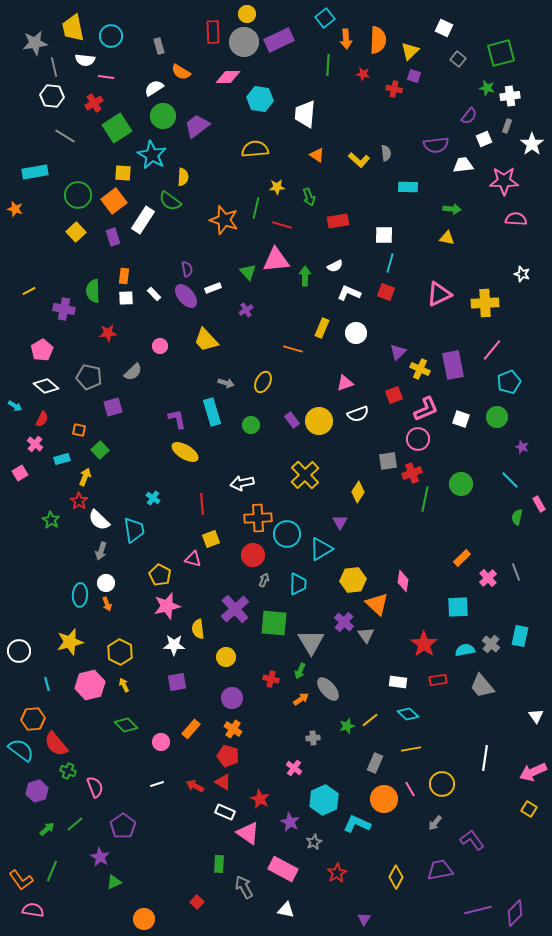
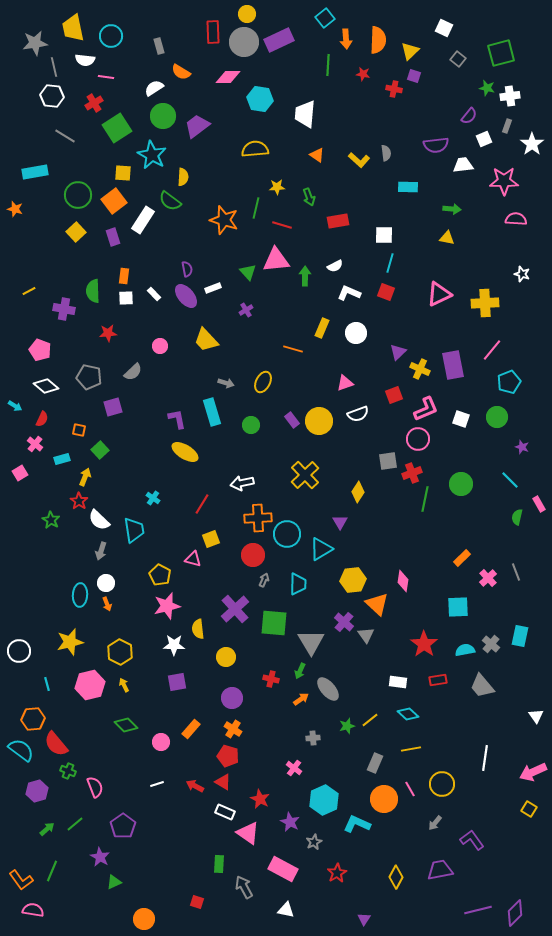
pink pentagon at (42, 350): moved 2 px left; rotated 20 degrees counterclockwise
red line at (202, 504): rotated 35 degrees clockwise
red square at (197, 902): rotated 24 degrees counterclockwise
